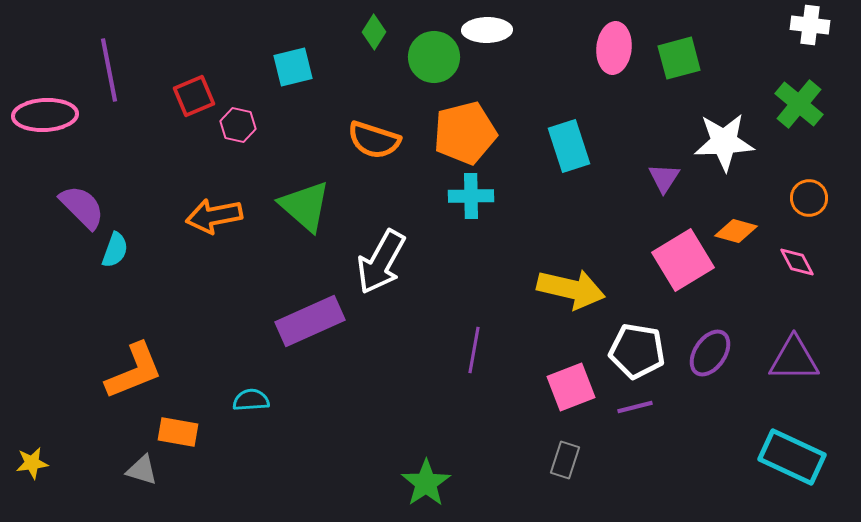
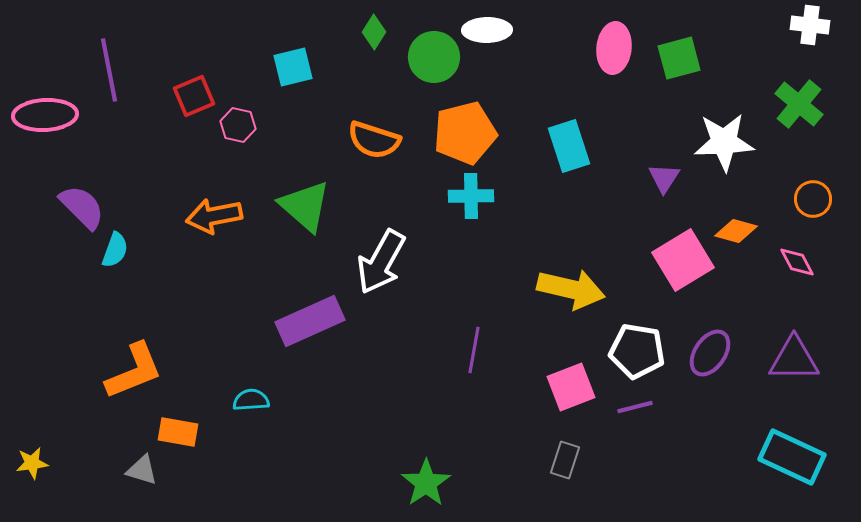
orange circle at (809, 198): moved 4 px right, 1 px down
